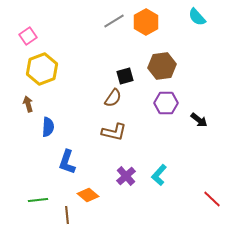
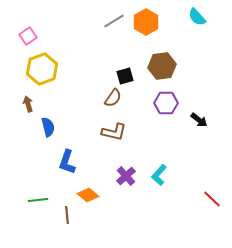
blue semicircle: rotated 18 degrees counterclockwise
